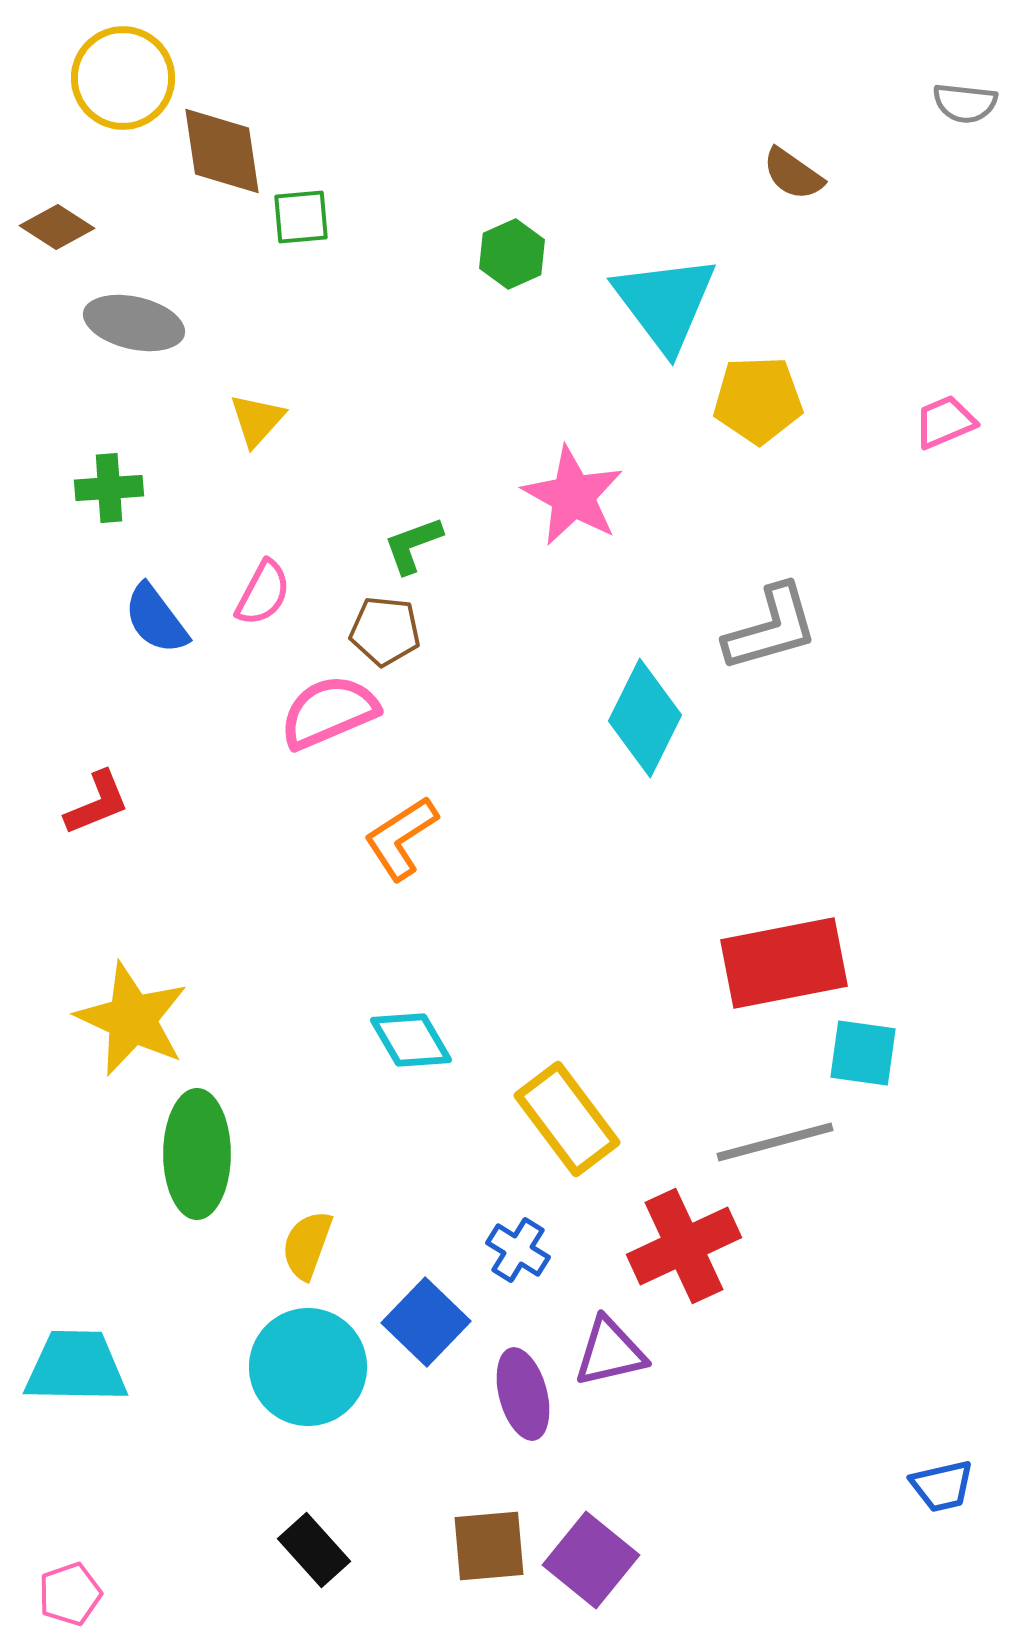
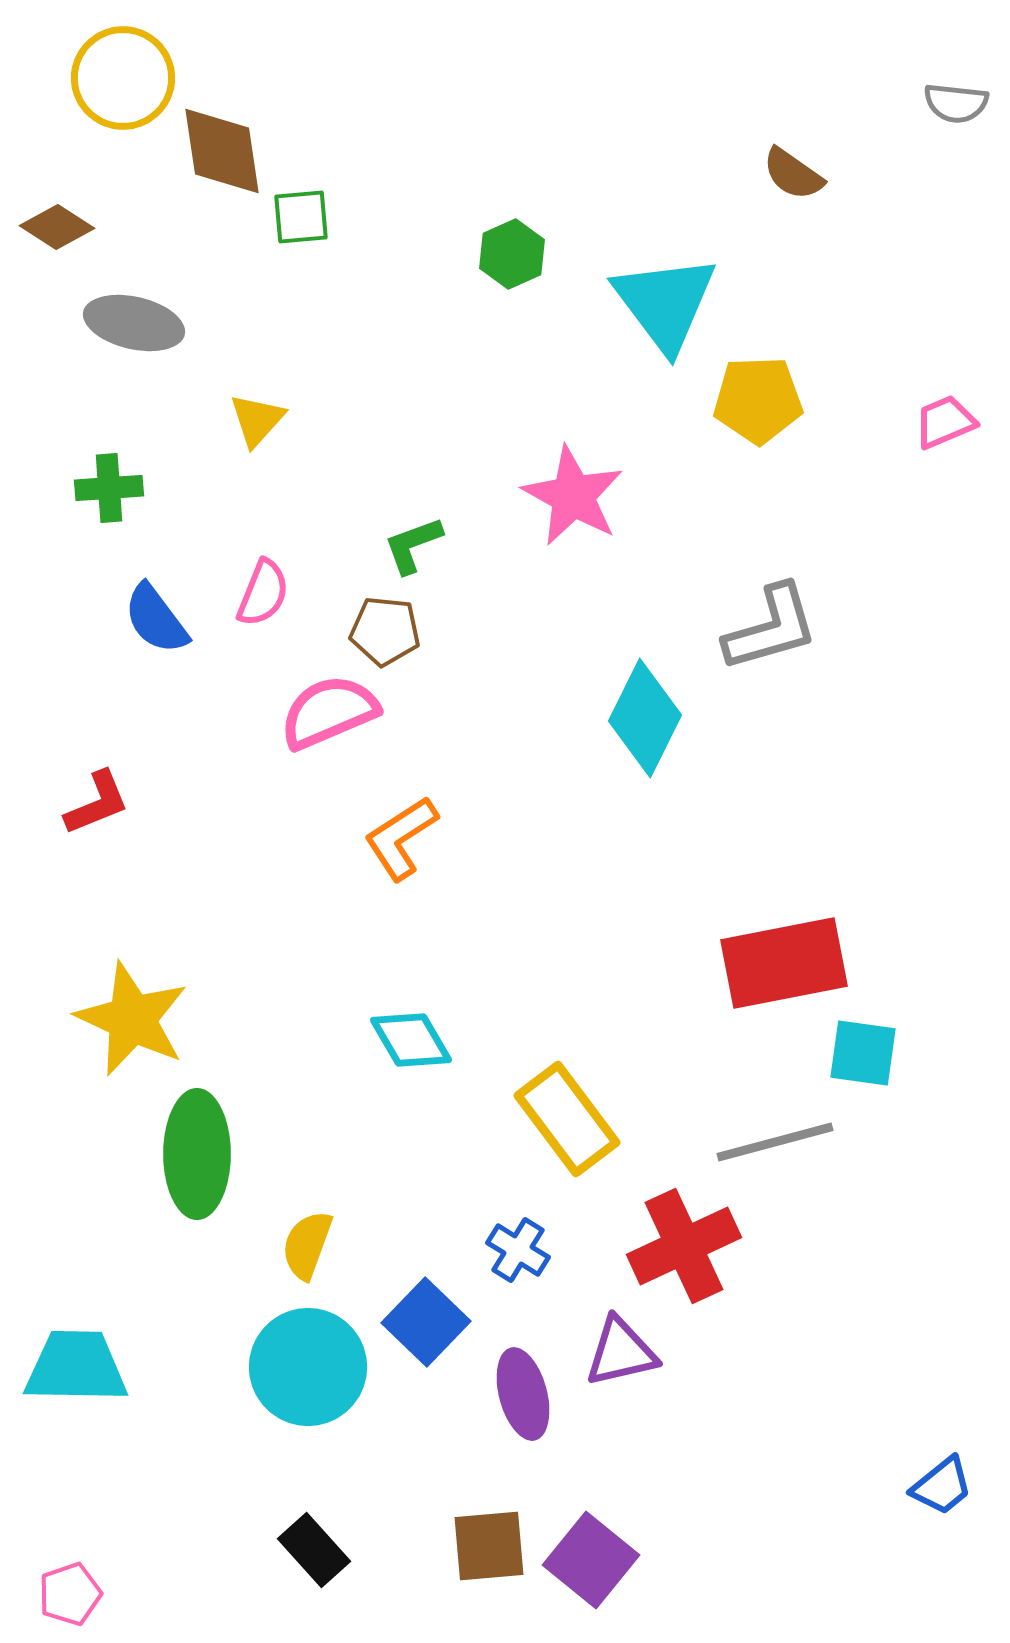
gray semicircle at (965, 103): moved 9 px left
pink semicircle at (263, 593): rotated 6 degrees counterclockwise
purple triangle at (610, 1352): moved 11 px right
blue trapezoid at (942, 1486): rotated 26 degrees counterclockwise
